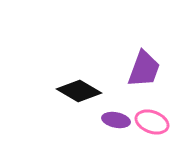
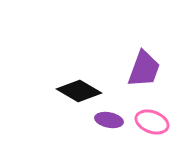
purple ellipse: moved 7 px left
